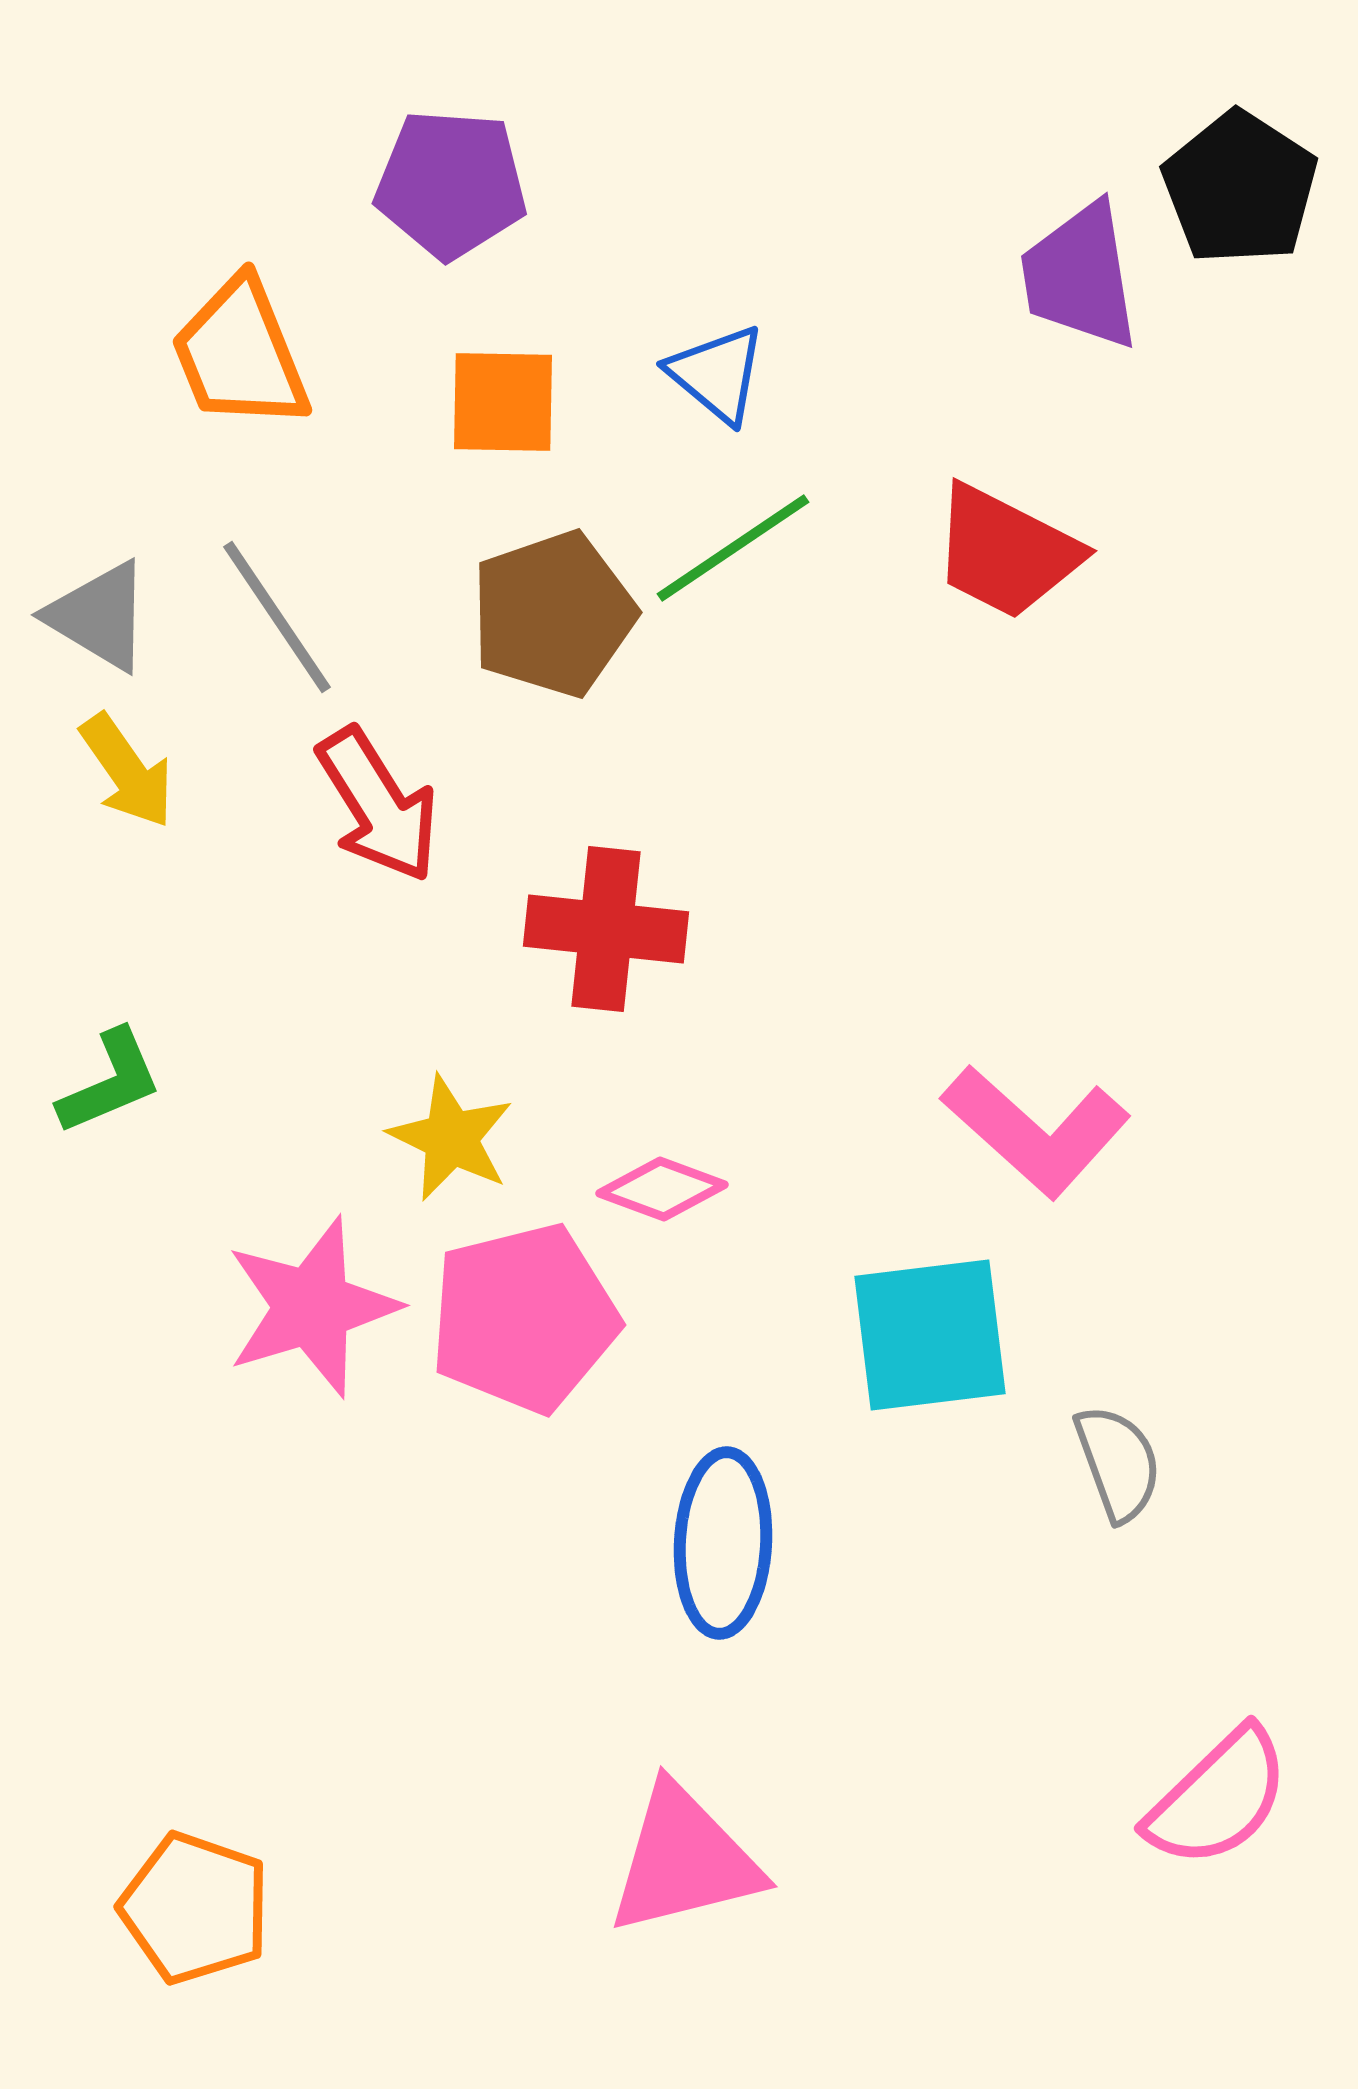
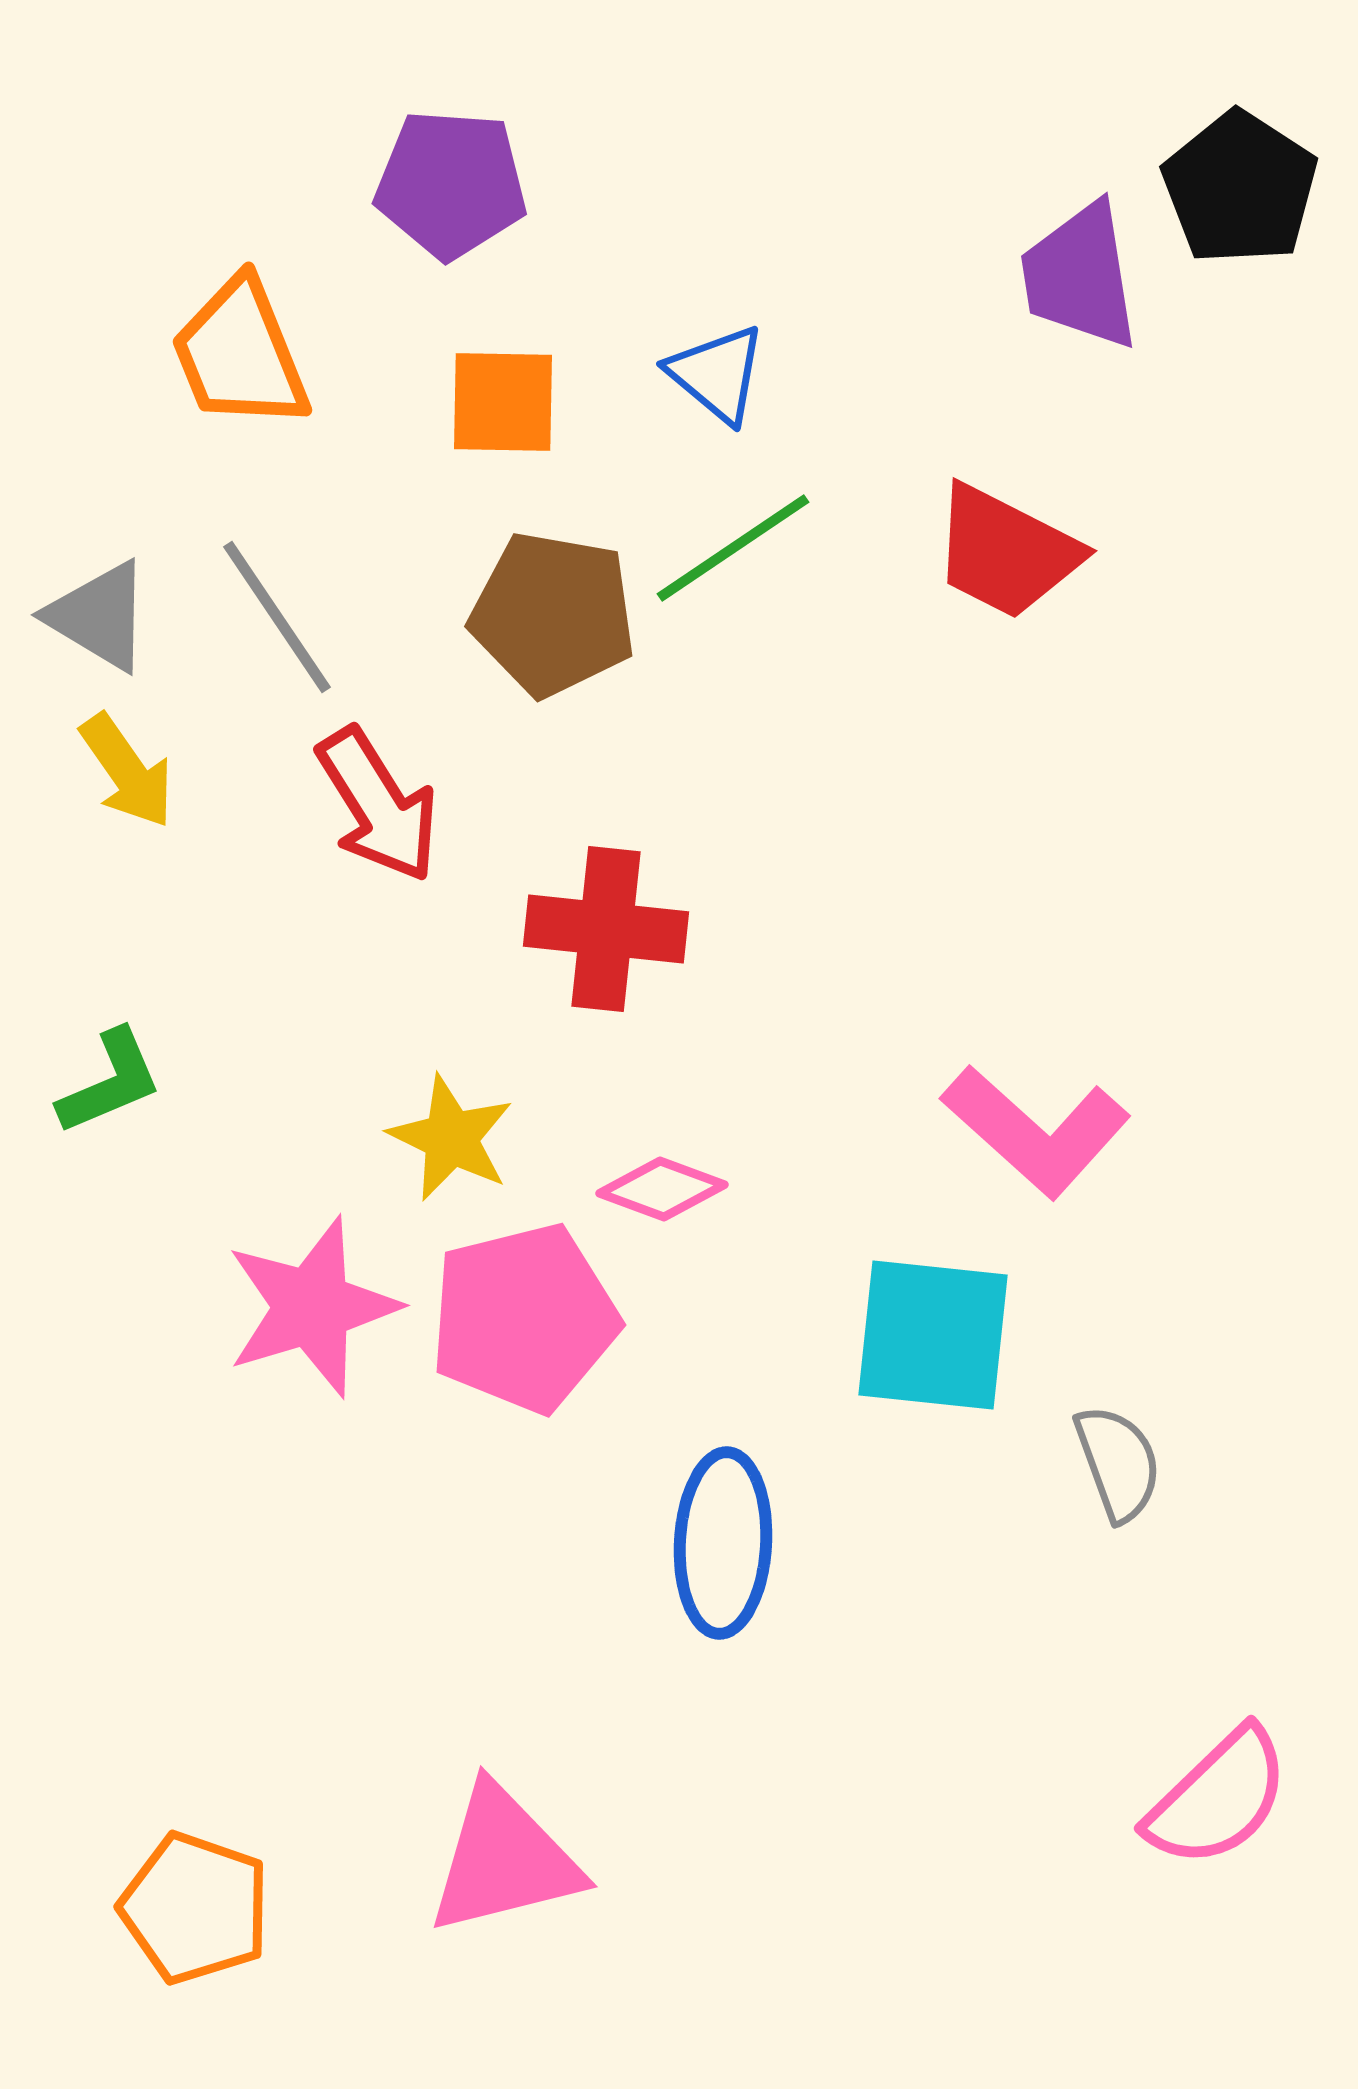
brown pentagon: rotated 29 degrees clockwise
cyan square: moved 3 px right; rotated 13 degrees clockwise
pink triangle: moved 180 px left
